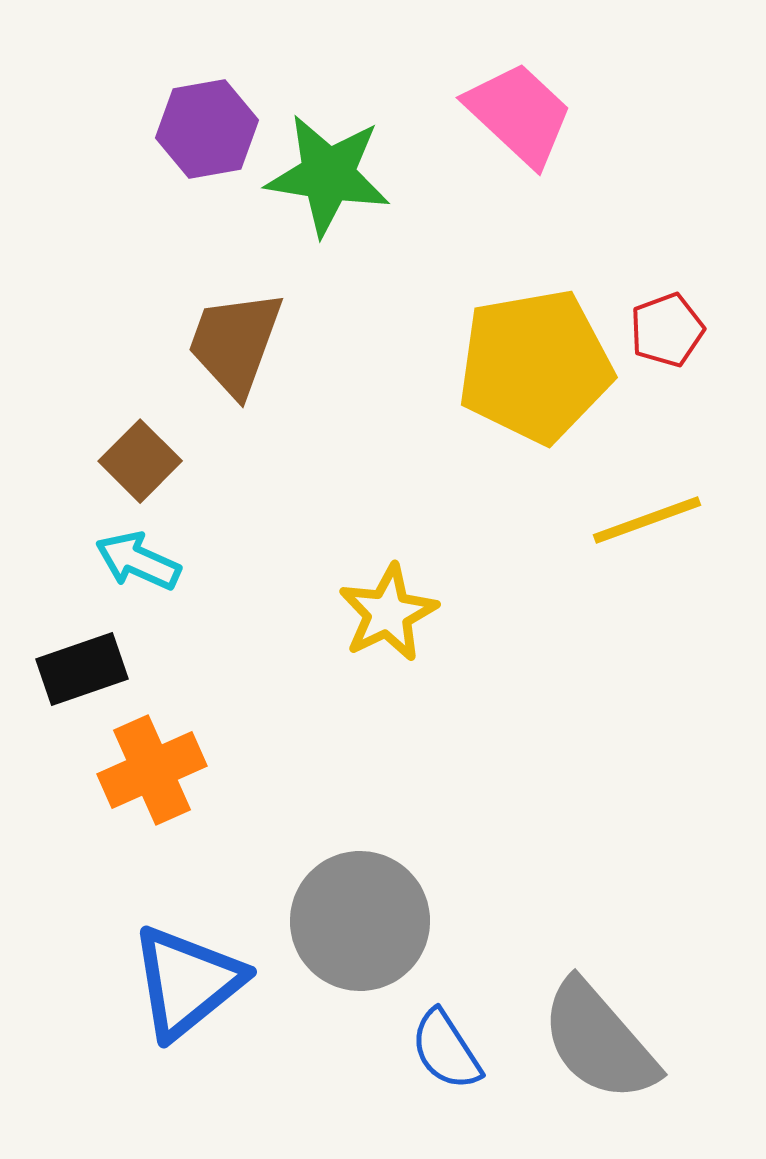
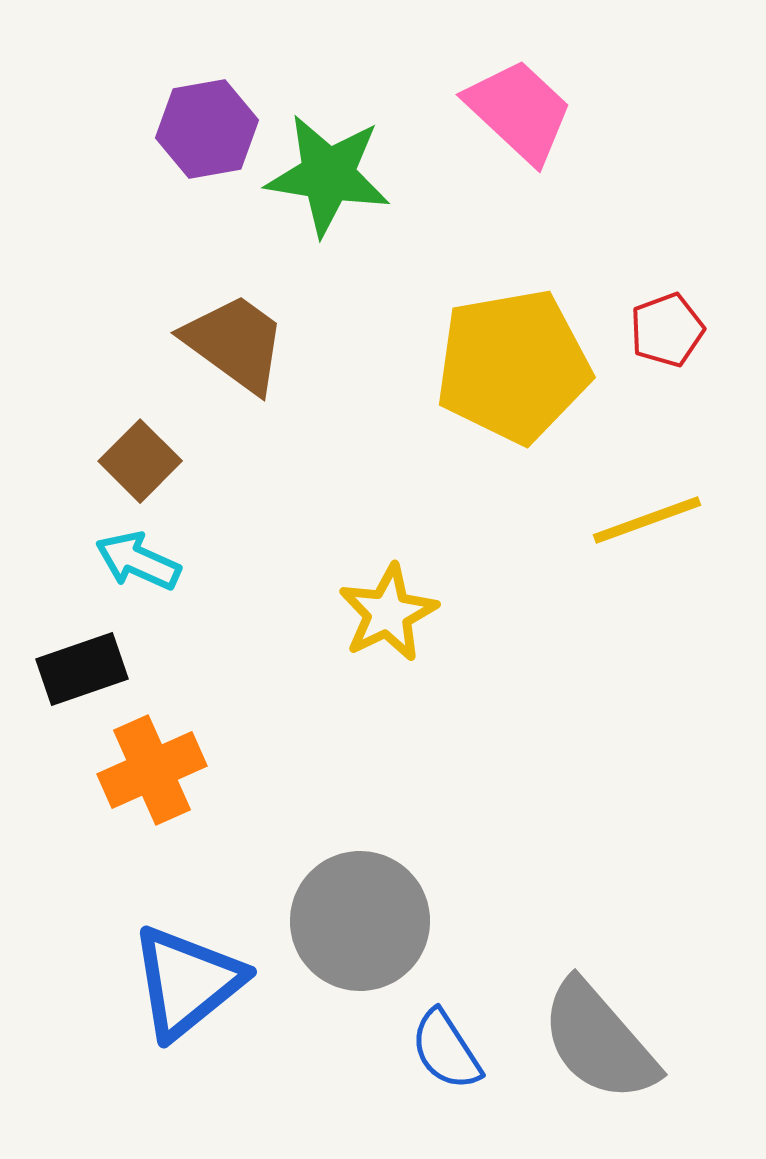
pink trapezoid: moved 3 px up
brown trapezoid: rotated 106 degrees clockwise
yellow pentagon: moved 22 px left
